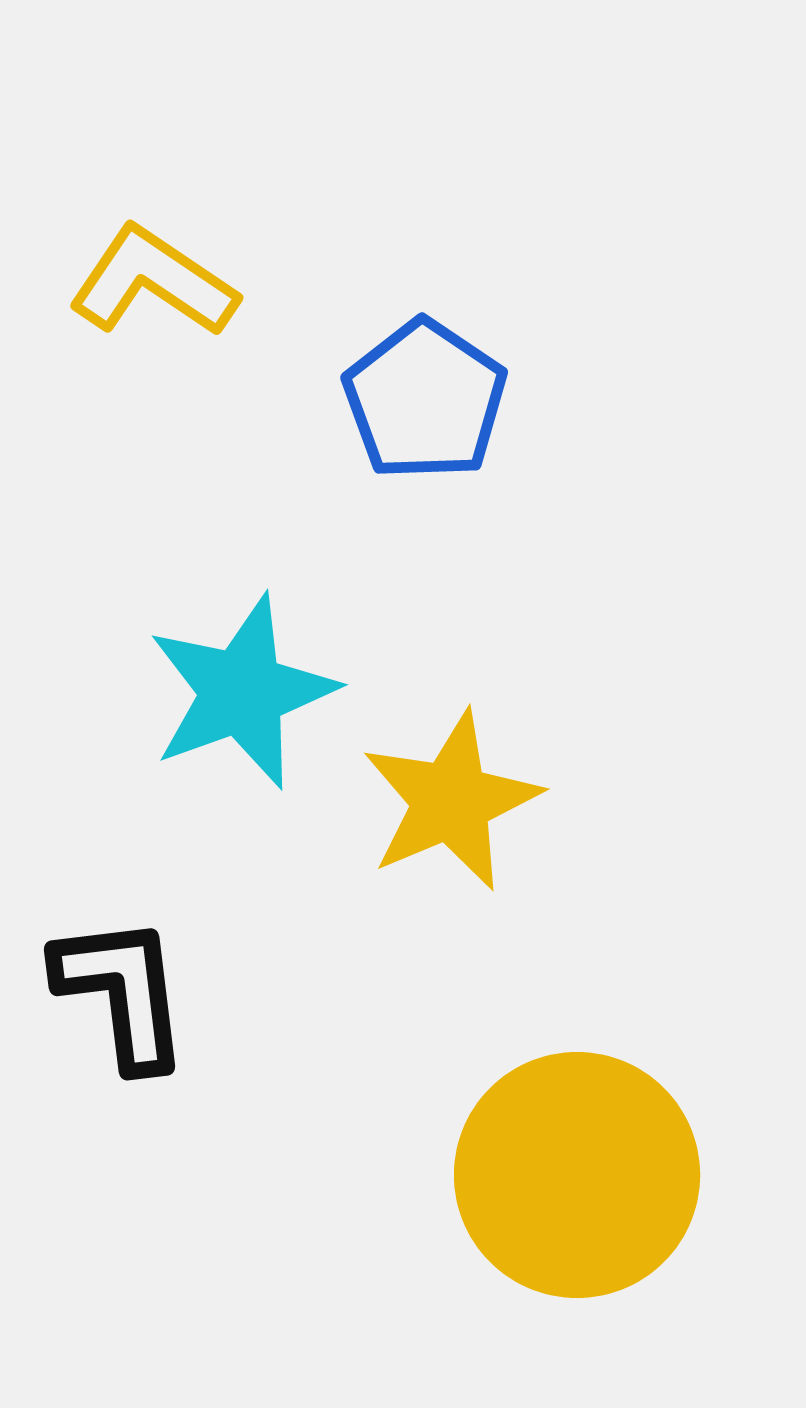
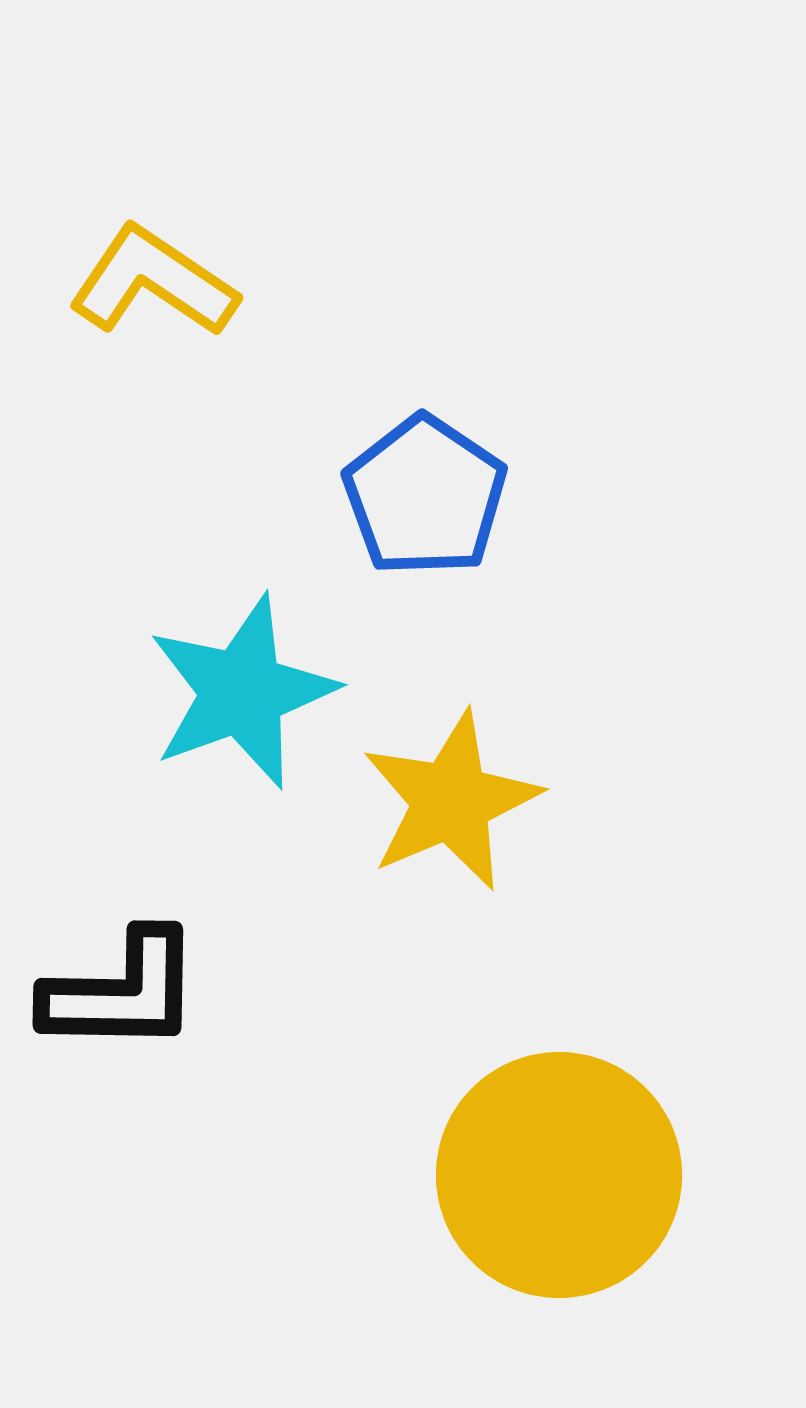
blue pentagon: moved 96 px down
black L-shape: rotated 98 degrees clockwise
yellow circle: moved 18 px left
